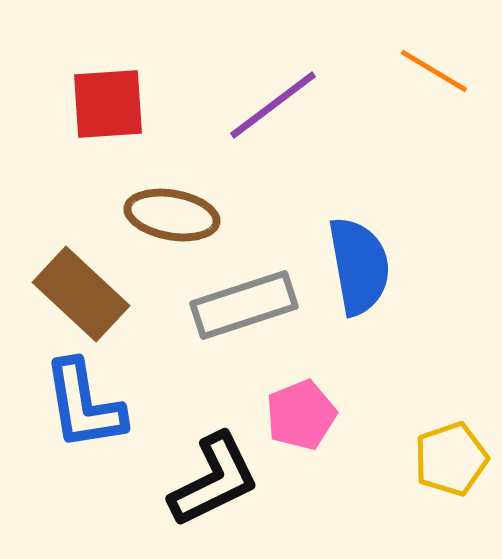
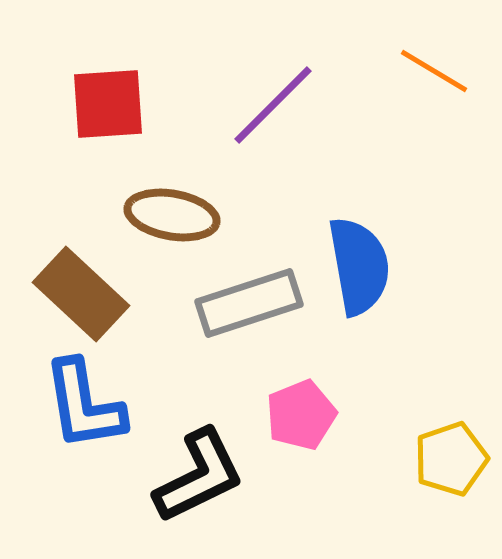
purple line: rotated 8 degrees counterclockwise
gray rectangle: moved 5 px right, 2 px up
black L-shape: moved 15 px left, 4 px up
